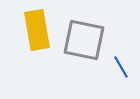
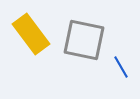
yellow rectangle: moved 6 px left, 4 px down; rotated 27 degrees counterclockwise
